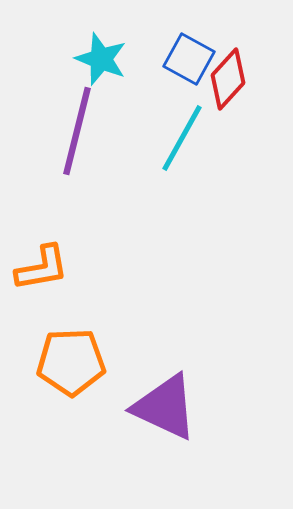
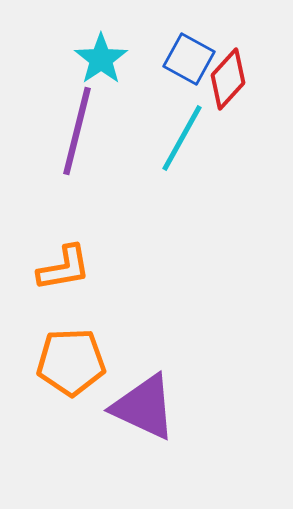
cyan star: rotated 16 degrees clockwise
orange L-shape: moved 22 px right
purple triangle: moved 21 px left
